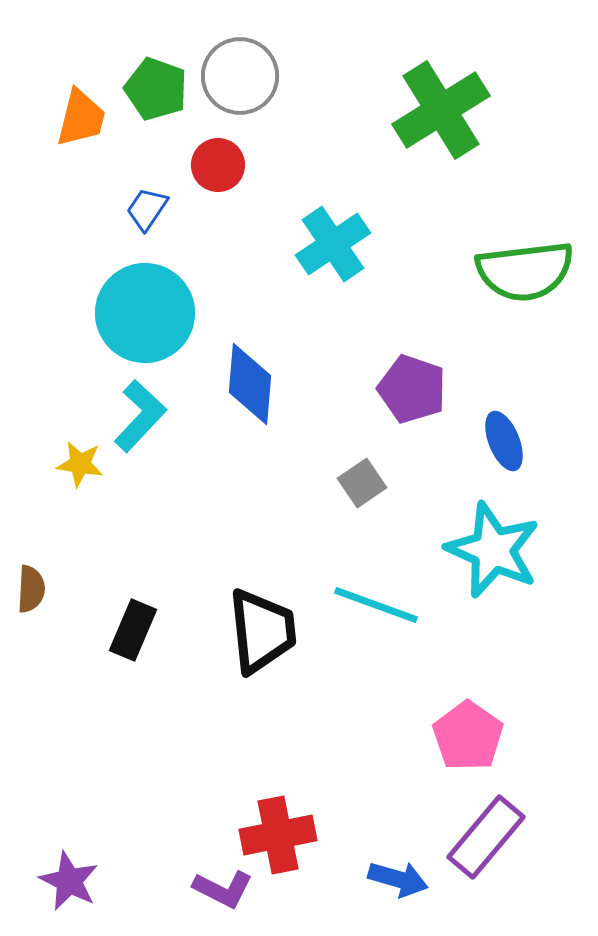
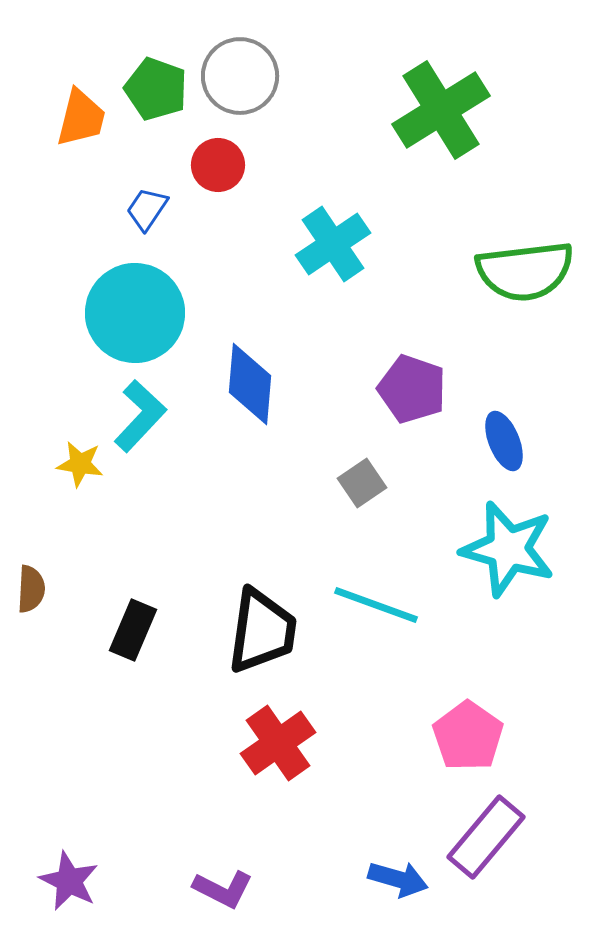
cyan circle: moved 10 px left
cyan star: moved 15 px right, 1 px up; rotated 8 degrees counterclockwise
black trapezoid: rotated 14 degrees clockwise
red cross: moved 92 px up; rotated 24 degrees counterclockwise
